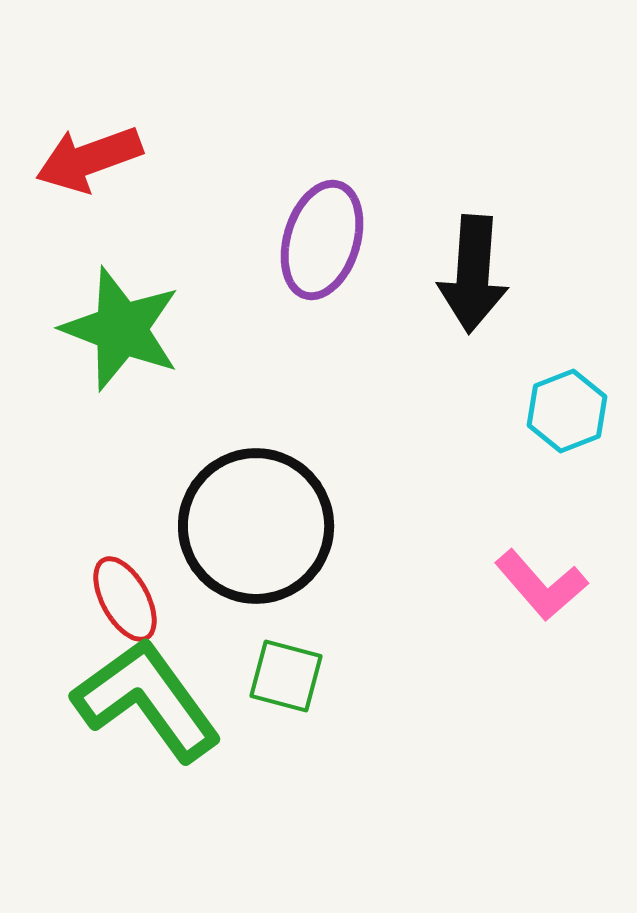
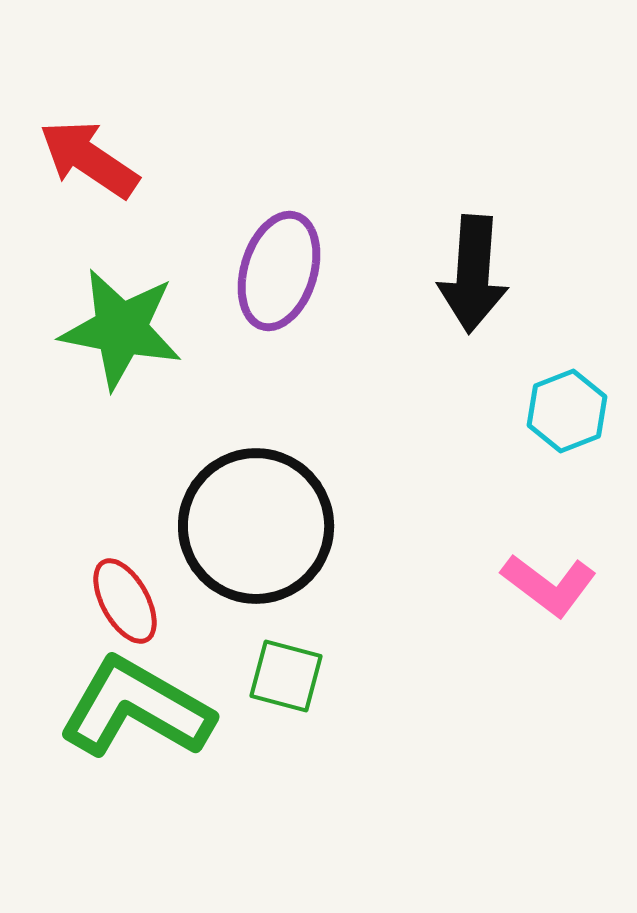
red arrow: rotated 54 degrees clockwise
purple ellipse: moved 43 px left, 31 px down
green star: rotated 10 degrees counterclockwise
pink L-shape: moved 8 px right; rotated 12 degrees counterclockwise
red ellipse: moved 2 px down
green L-shape: moved 11 px left, 8 px down; rotated 24 degrees counterclockwise
